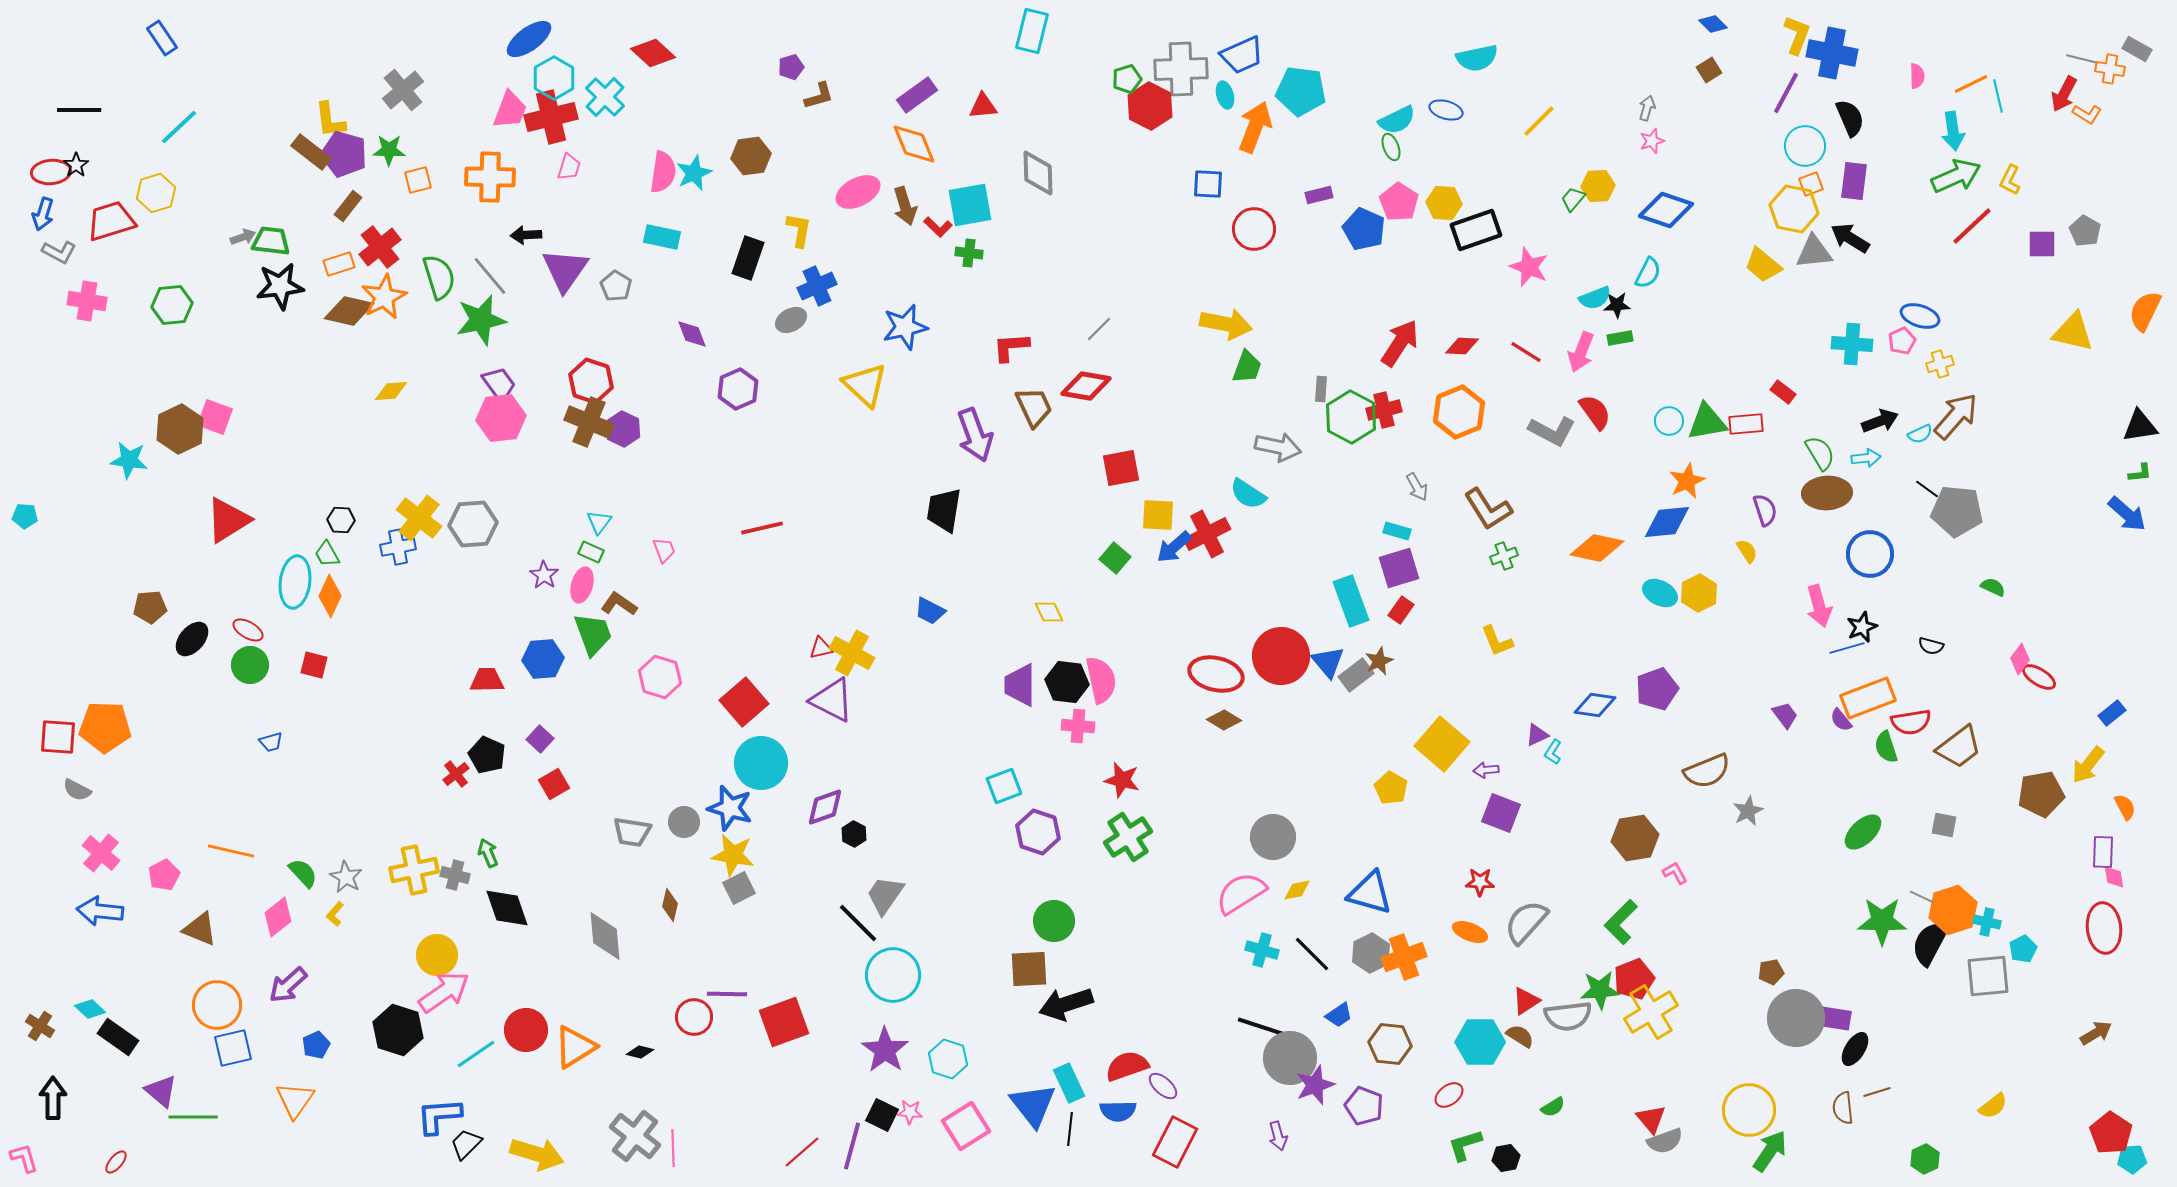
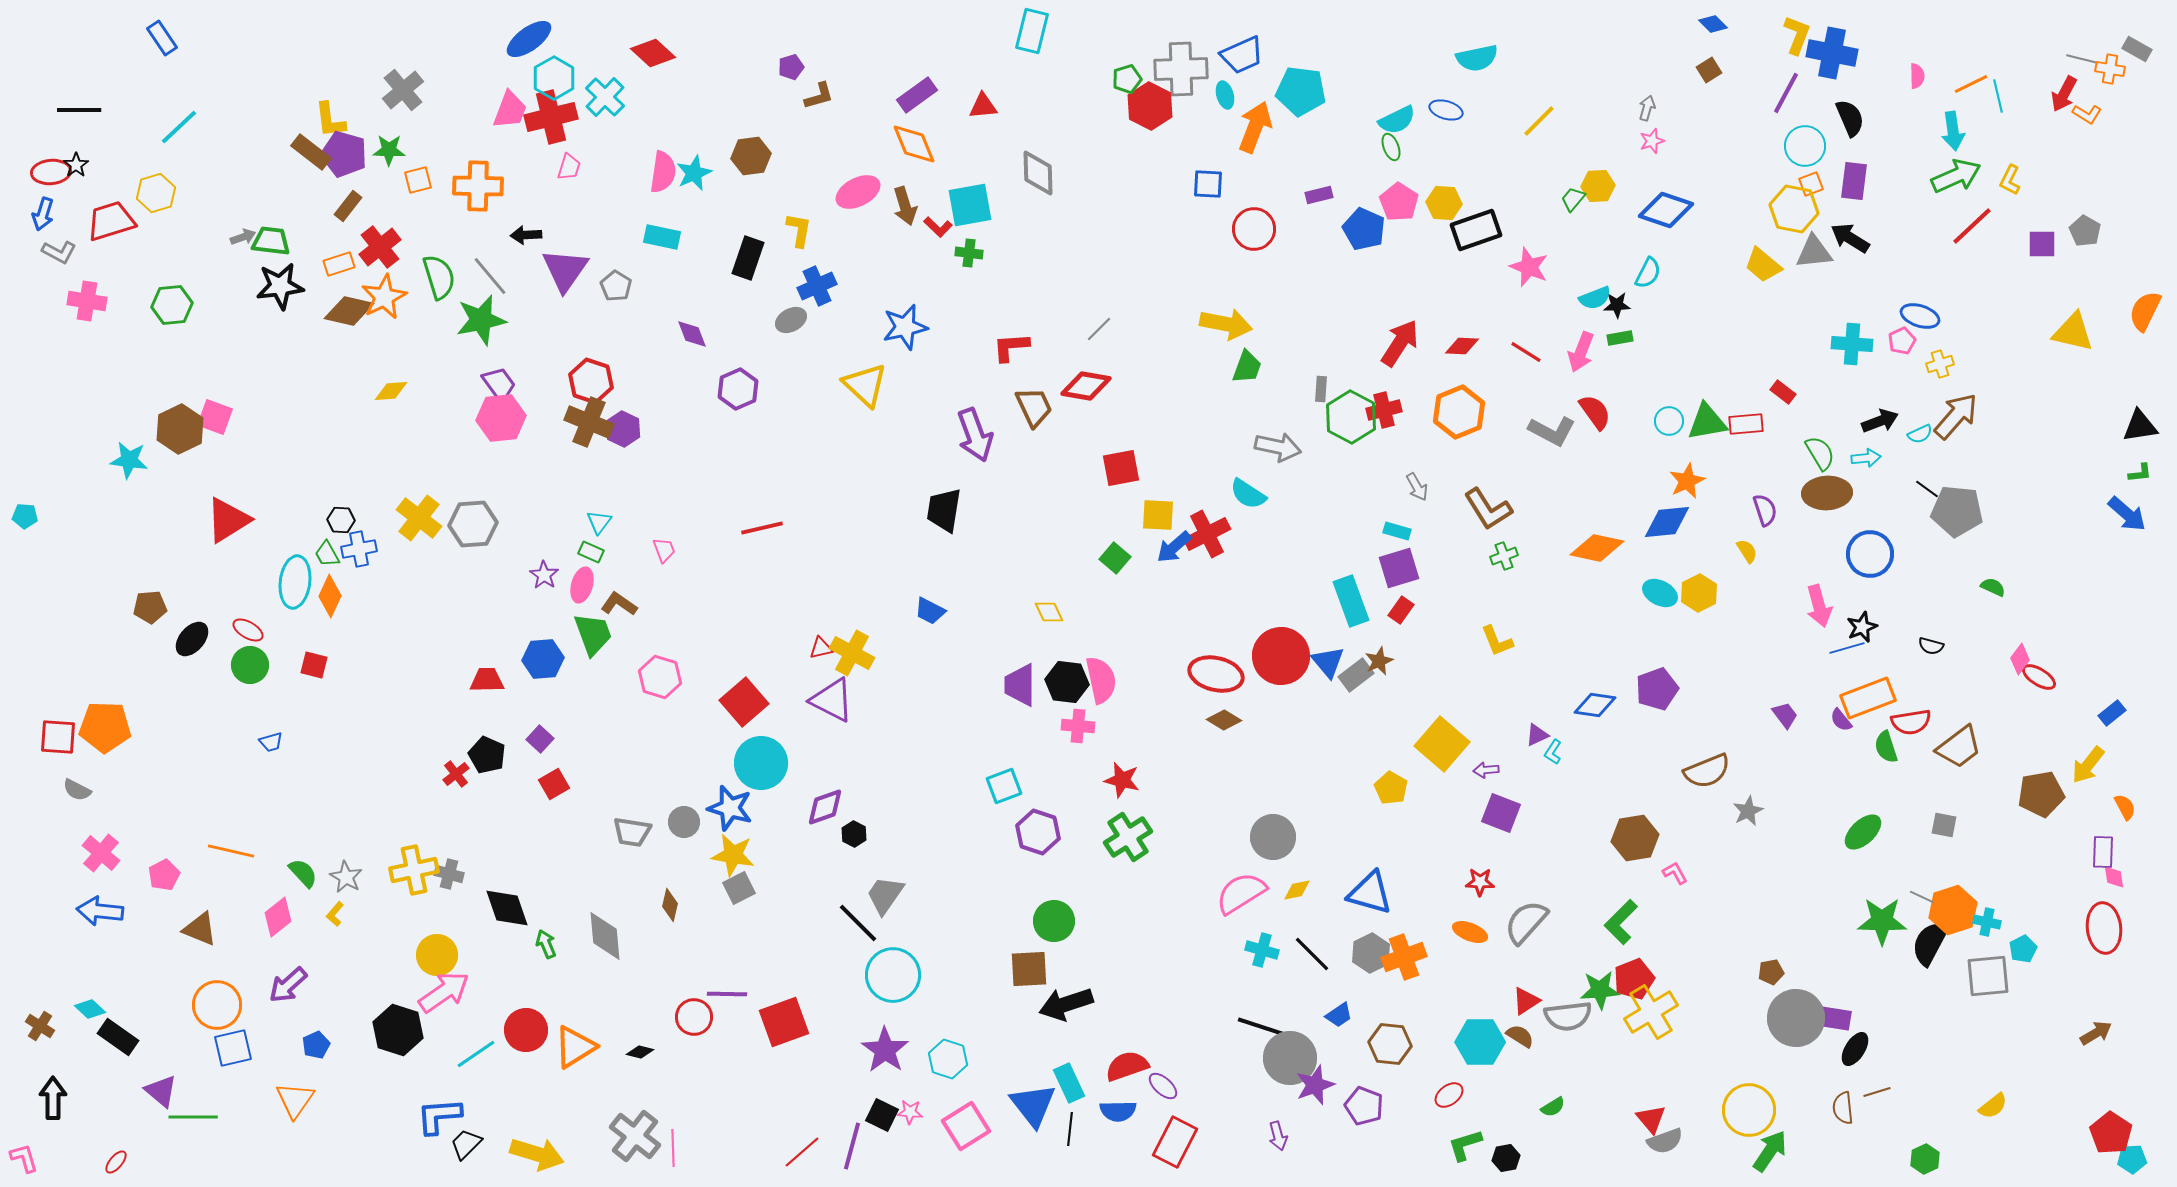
orange cross at (490, 177): moved 12 px left, 9 px down
blue cross at (398, 547): moved 39 px left, 2 px down
green arrow at (488, 853): moved 58 px right, 91 px down
gray cross at (455, 875): moved 6 px left, 1 px up
